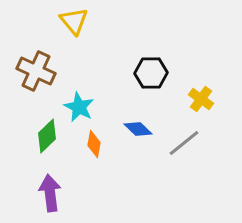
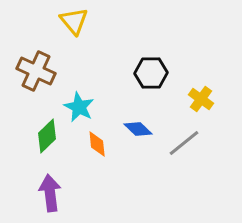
orange diamond: moved 3 px right; rotated 16 degrees counterclockwise
